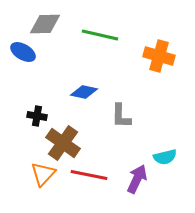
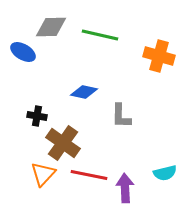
gray diamond: moved 6 px right, 3 px down
cyan semicircle: moved 16 px down
purple arrow: moved 12 px left, 9 px down; rotated 28 degrees counterclockwise
